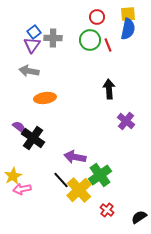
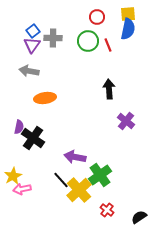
blue square: moved 1 px left, 1 px up
green circle: moved 2 px left, 1 px down
purple semicircle: rotated 64 degrees clockwise
